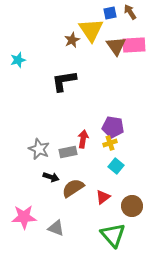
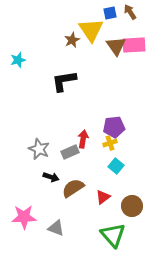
purple pentagon: moved 1 px right; rotated 15 degrees counterclockwise
gray rectangle: moved 2 px right; rotated 12 degrees counterclockwise
